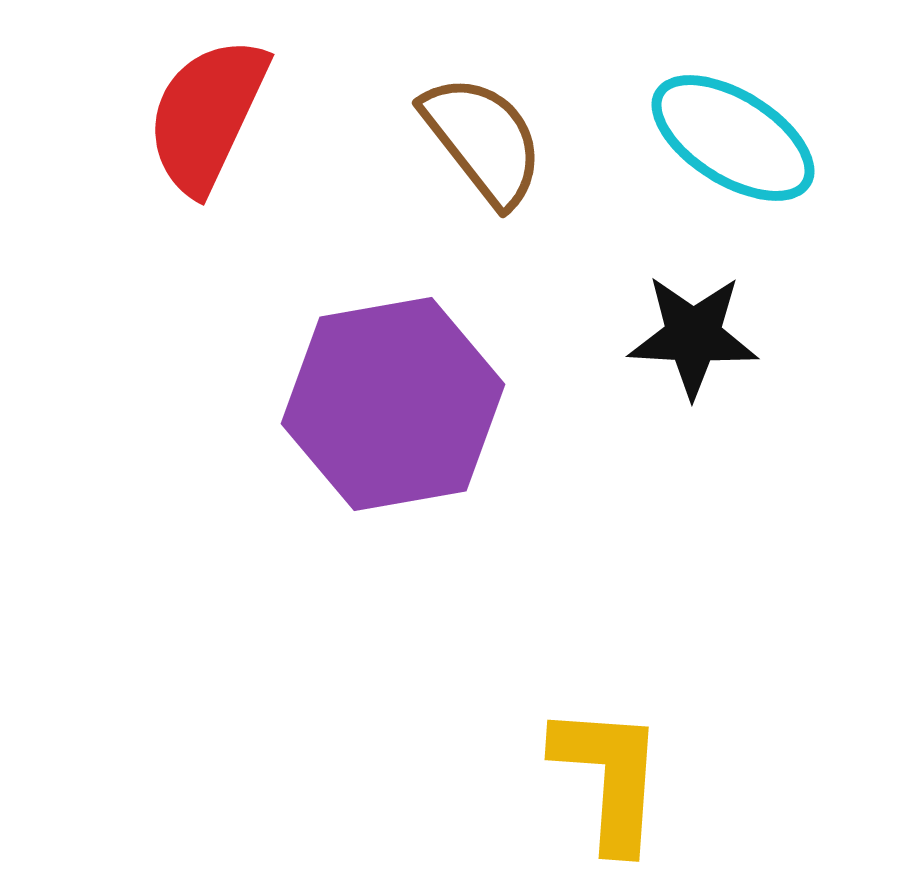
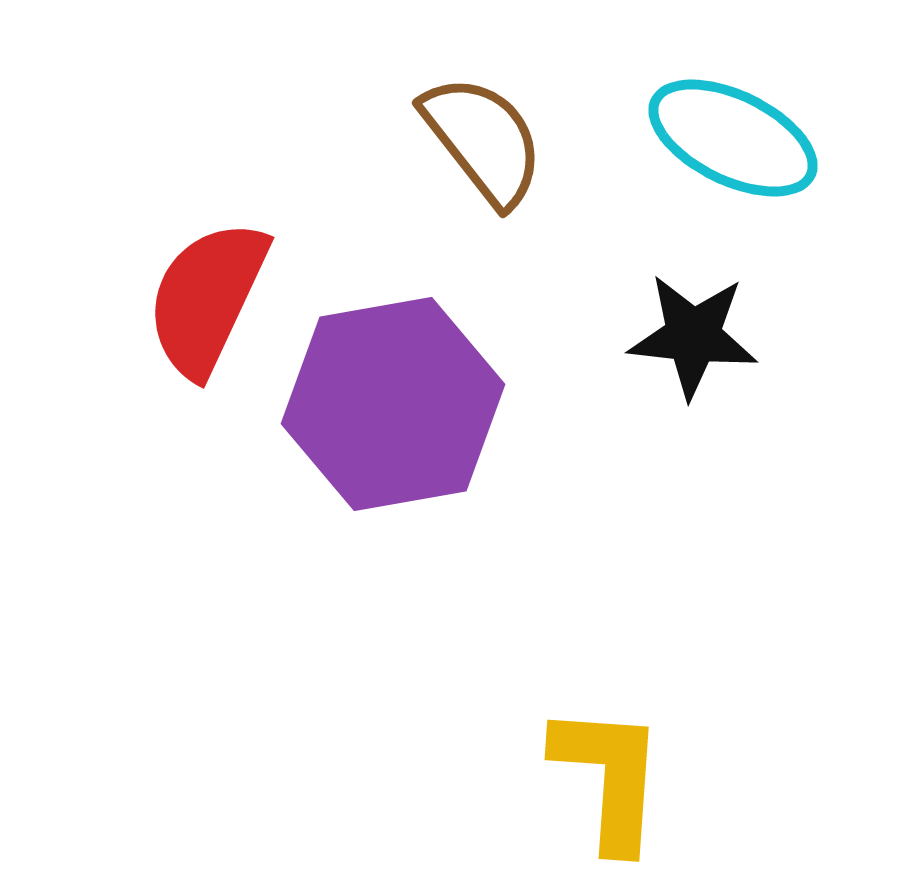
red semicircle: moved 183 px down
cyan ellipse: rotated 6 degrees counterclockwise
black star: rotated 3 degrees clockwise
